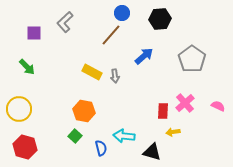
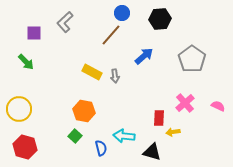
green arrow: moved 1 px left, 5 px up
red rectangle: moved 4 px left, 7 px down
